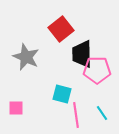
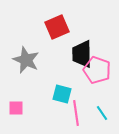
red square: moved 4 px left, 2 px up; rotated 15 degrees clockwise
gray star: moved 3 px down
pink pentagon: rotated 20 degrees clockwise
pink line: moved 2 px up
